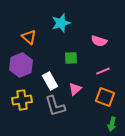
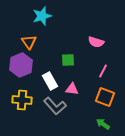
cyan star: moved 19 px left, 7 px up
orange triangle: moved 5 px down; rotated 14 degrees clockwise
pink semicircle: moved 3 px left, 1 px down
green square: moved 3 px left, 2 px down
pink line: rotated 40 degrees counterclockwise
pink triangle: moved 3 px left; rotated 48 degrees clockwise
yellow cross: rotated 12 degrees clockwise
gray L-shape: rotated 25 degrees counterclockwise
green arrow: moved 9 px left; rotated 112 degrees clockwise
